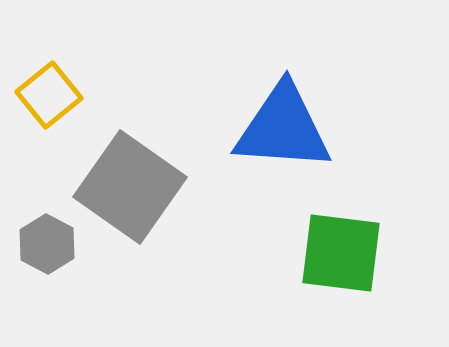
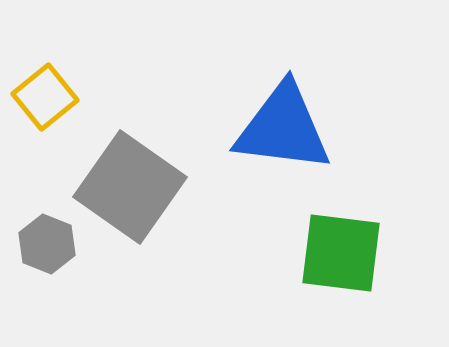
yellow square: moved 4 px left, 2 px down
blue triangle: rotated 3 degrees clockwise
gray hexagon: rotated 6 degrees counterclockwise
